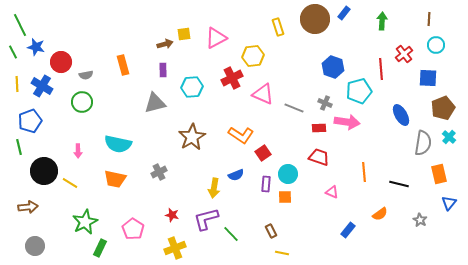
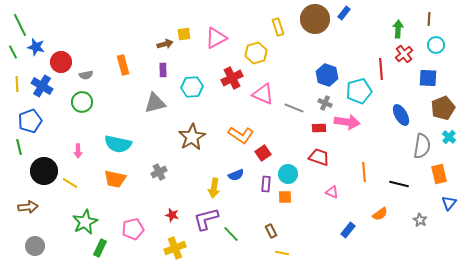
green arrow at (382, 21): moved 16 px right, 8 px down
yellow hexagon at (253, 56): moved 3 px right, 3 px up; rotated 10 degrees counterclockwise
blue hexagon at (333, 67): moved 6 px left, 8 px down
gray semicircle at (423, 143): moved 1 px left, 3 px down
pink pentagon at (133, 229): rotated 25 degrees clockwise
